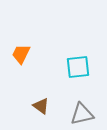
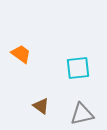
orange trapezoid: rotated 100 degrees clockwise
cyan square: moved 1 px down
